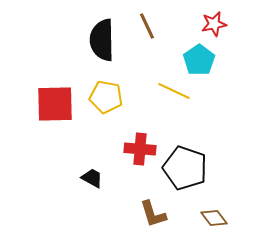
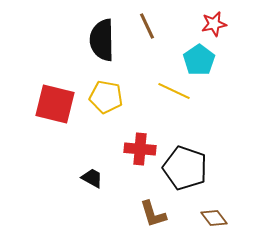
red square: rotated 15 degrees clockwise
